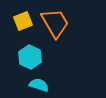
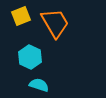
yellow square: moved 2 px left, 5 px up
